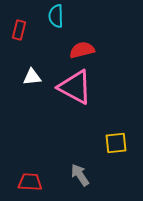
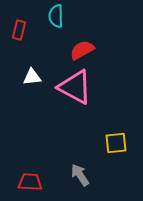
red semicircle: rotated 15 degrees counterclockwise
